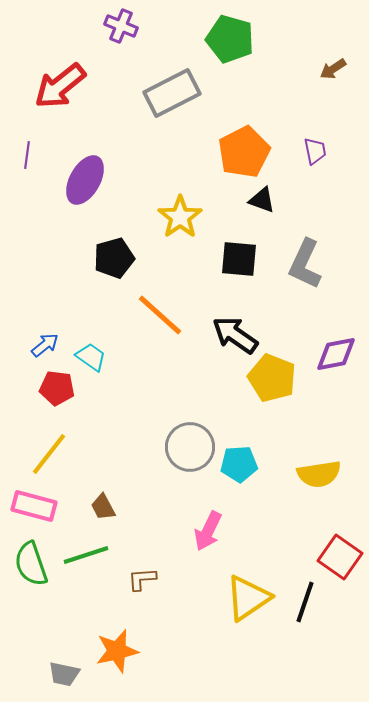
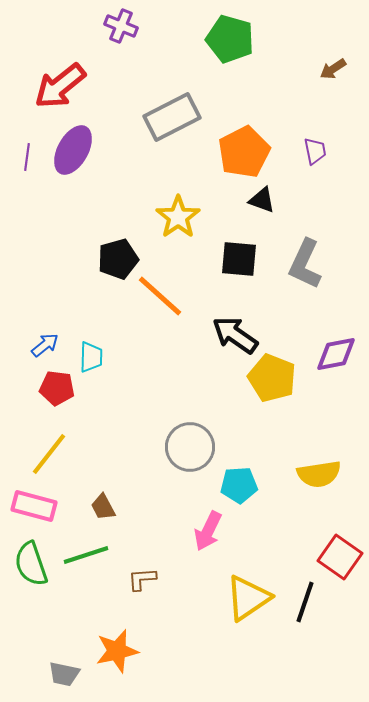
gray rectangle: moved 24 px down
purple line: moved 2 px down
purple ellipse: moved 12 px left, 30 px up
yellow star: moved 2 px left
black pentagon: moved 4 px right, 1 px down
orange line: moved 19 px up
cyan trapezoid: rotated 56 degrees clockwise
cyan pentagon: moved 21 px down
